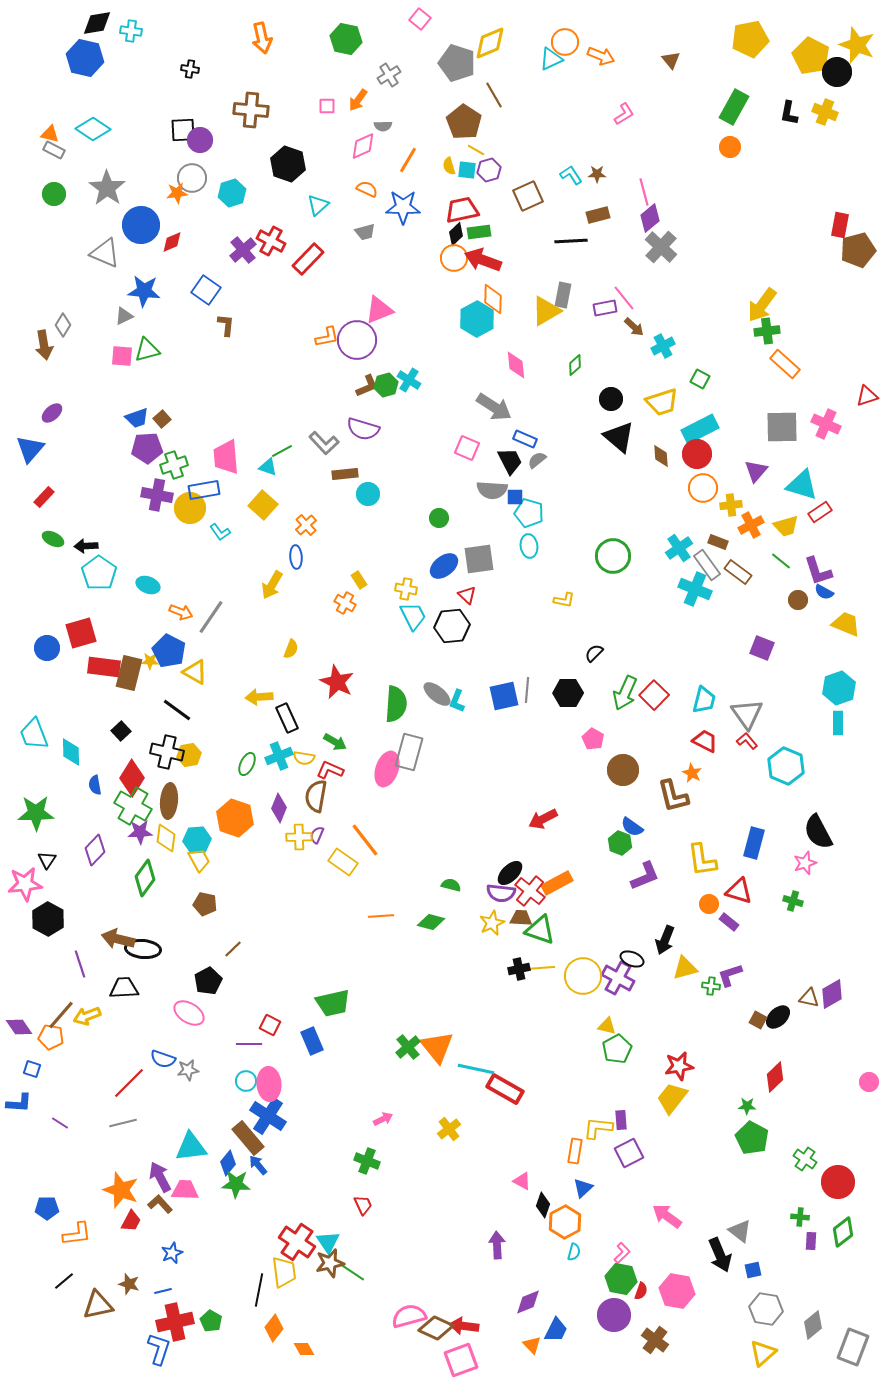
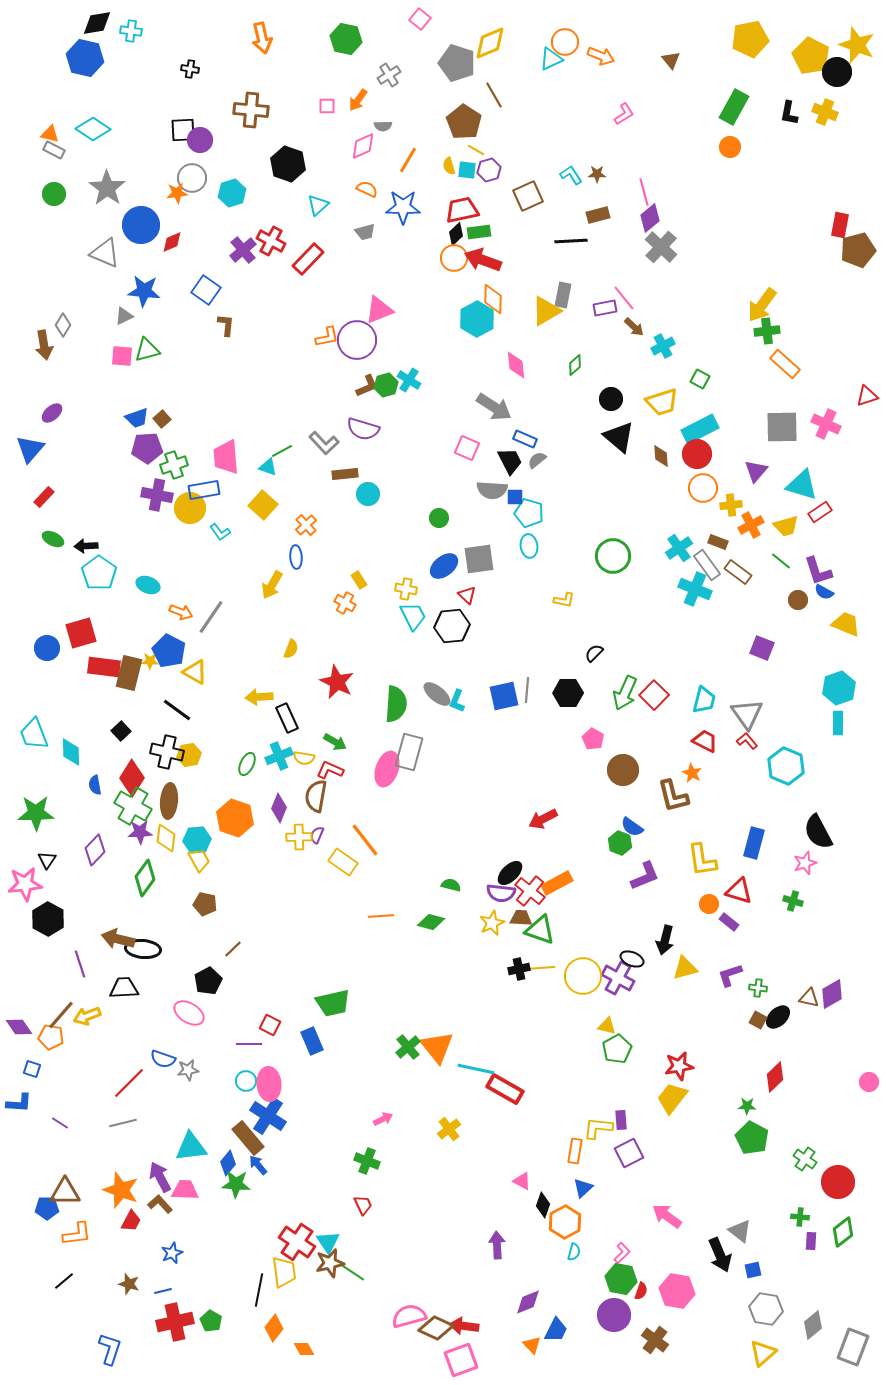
black arrow at (665, 940): rotated 8 degrees counterclockwise
green cross at (711, 986): moved 47 px right, 2 px down
brown triangle at (98, 1305): moved 33 px left, 113 px up; rotated 12 degrees clockwise
blue L-shape at (159, 1349): moved 49 px left
